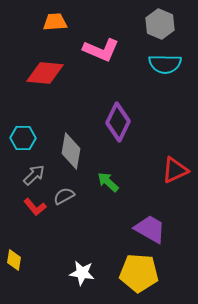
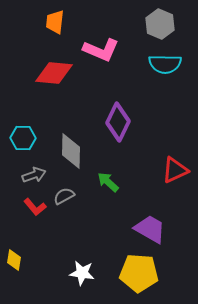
orange trapezoid: rotated 80 degrees counterclockwise
red diamond: moved 9 px right
gray diamond: rotated 9 degrees counterclockwise
gray arrow: rotated 25 degrees clockwise
